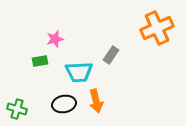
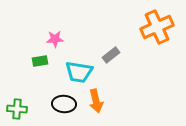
orange cross: moved 1 px up
pink star: rotated 12 degrees clockwise
gray rectangle: rotated 18 degrees clockwise
cyan trapezoid: rotated 12 degrees clockwise
black ellipse: rotated 15 degrees clockwise
green cross: rotated 12 degrees counterclockwise
